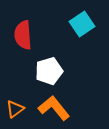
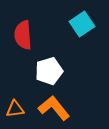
orange triangle: rotated 30 degrees clockwise
